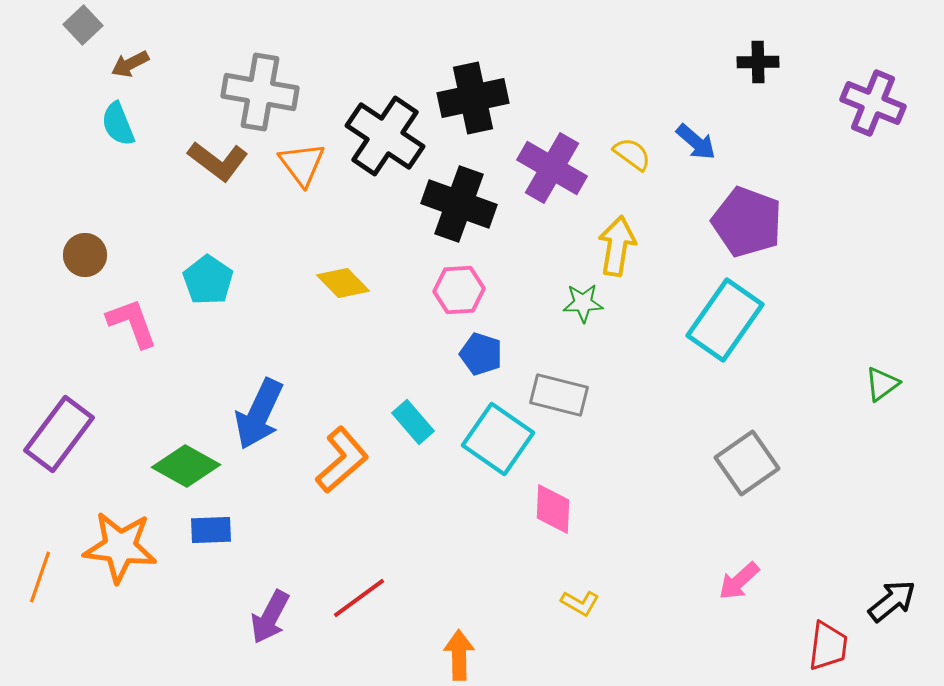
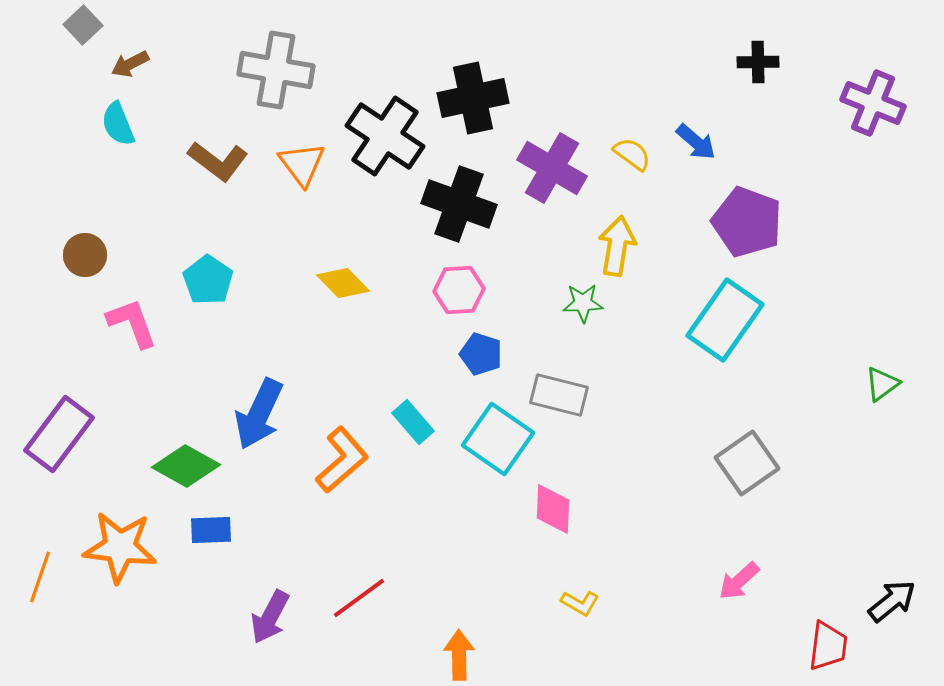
gray cross at (260, 92): moved 16 px right, 22 px up
